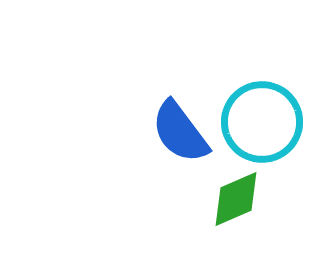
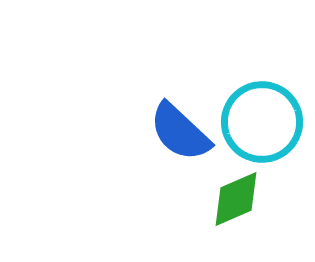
blue semicircle: rotated 10 degrees counterclockwise
